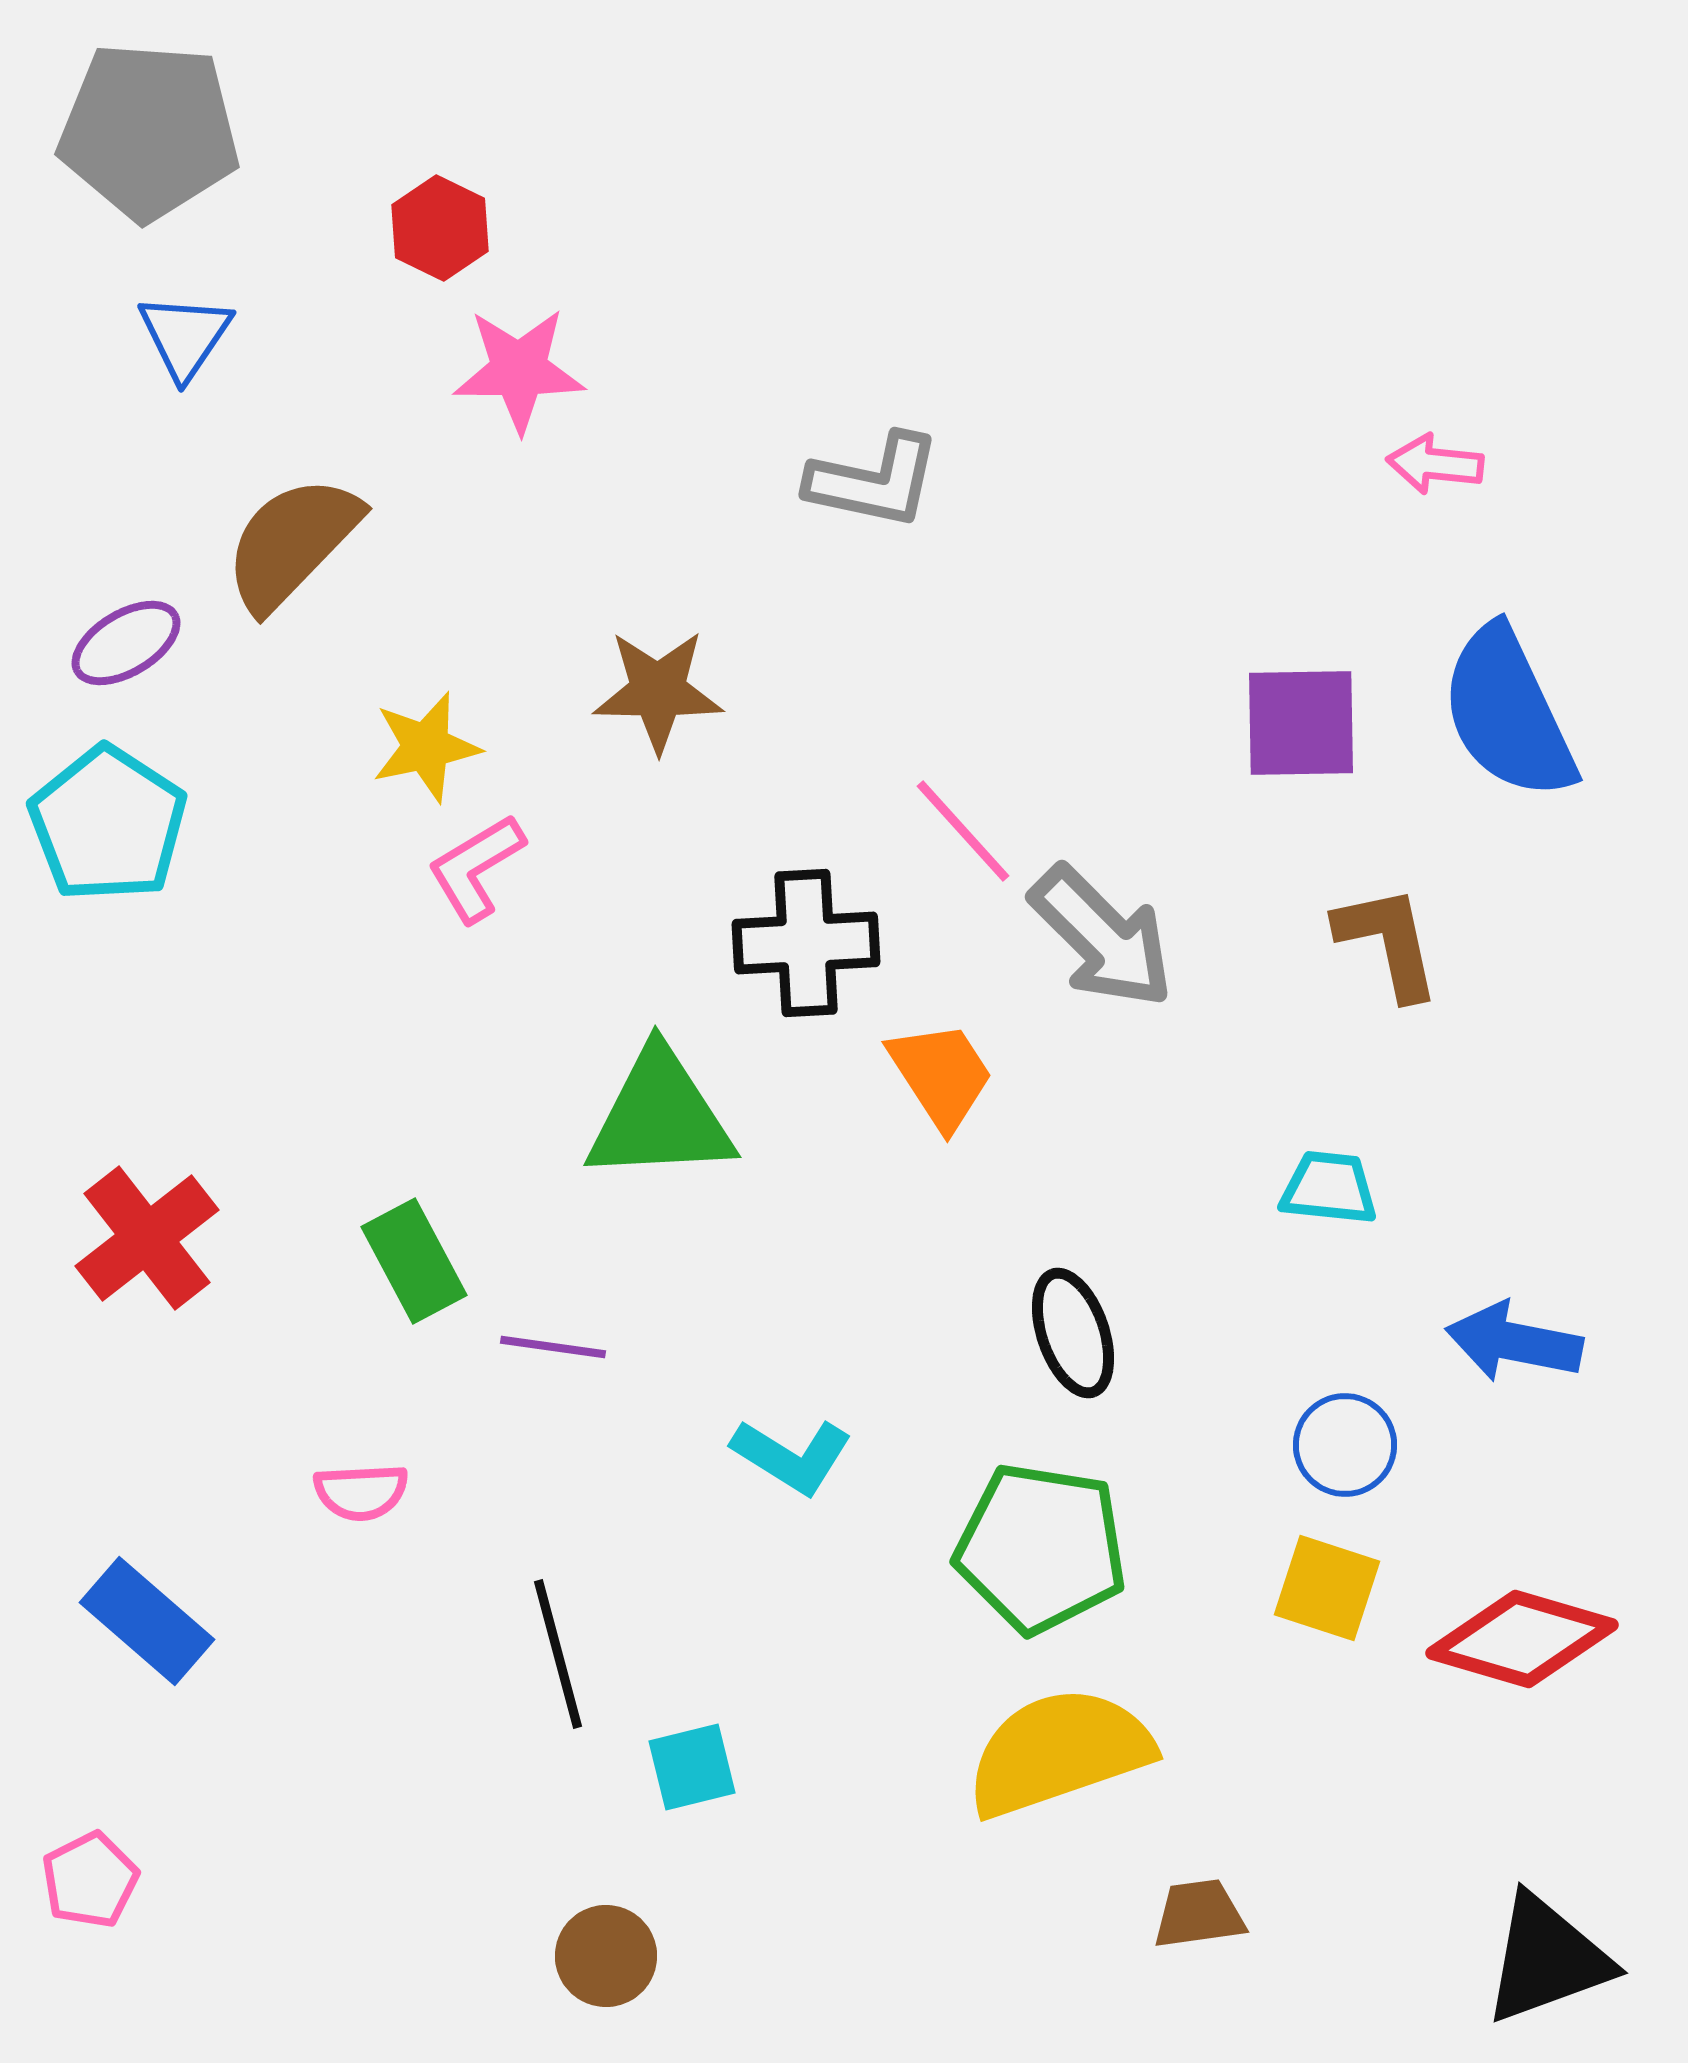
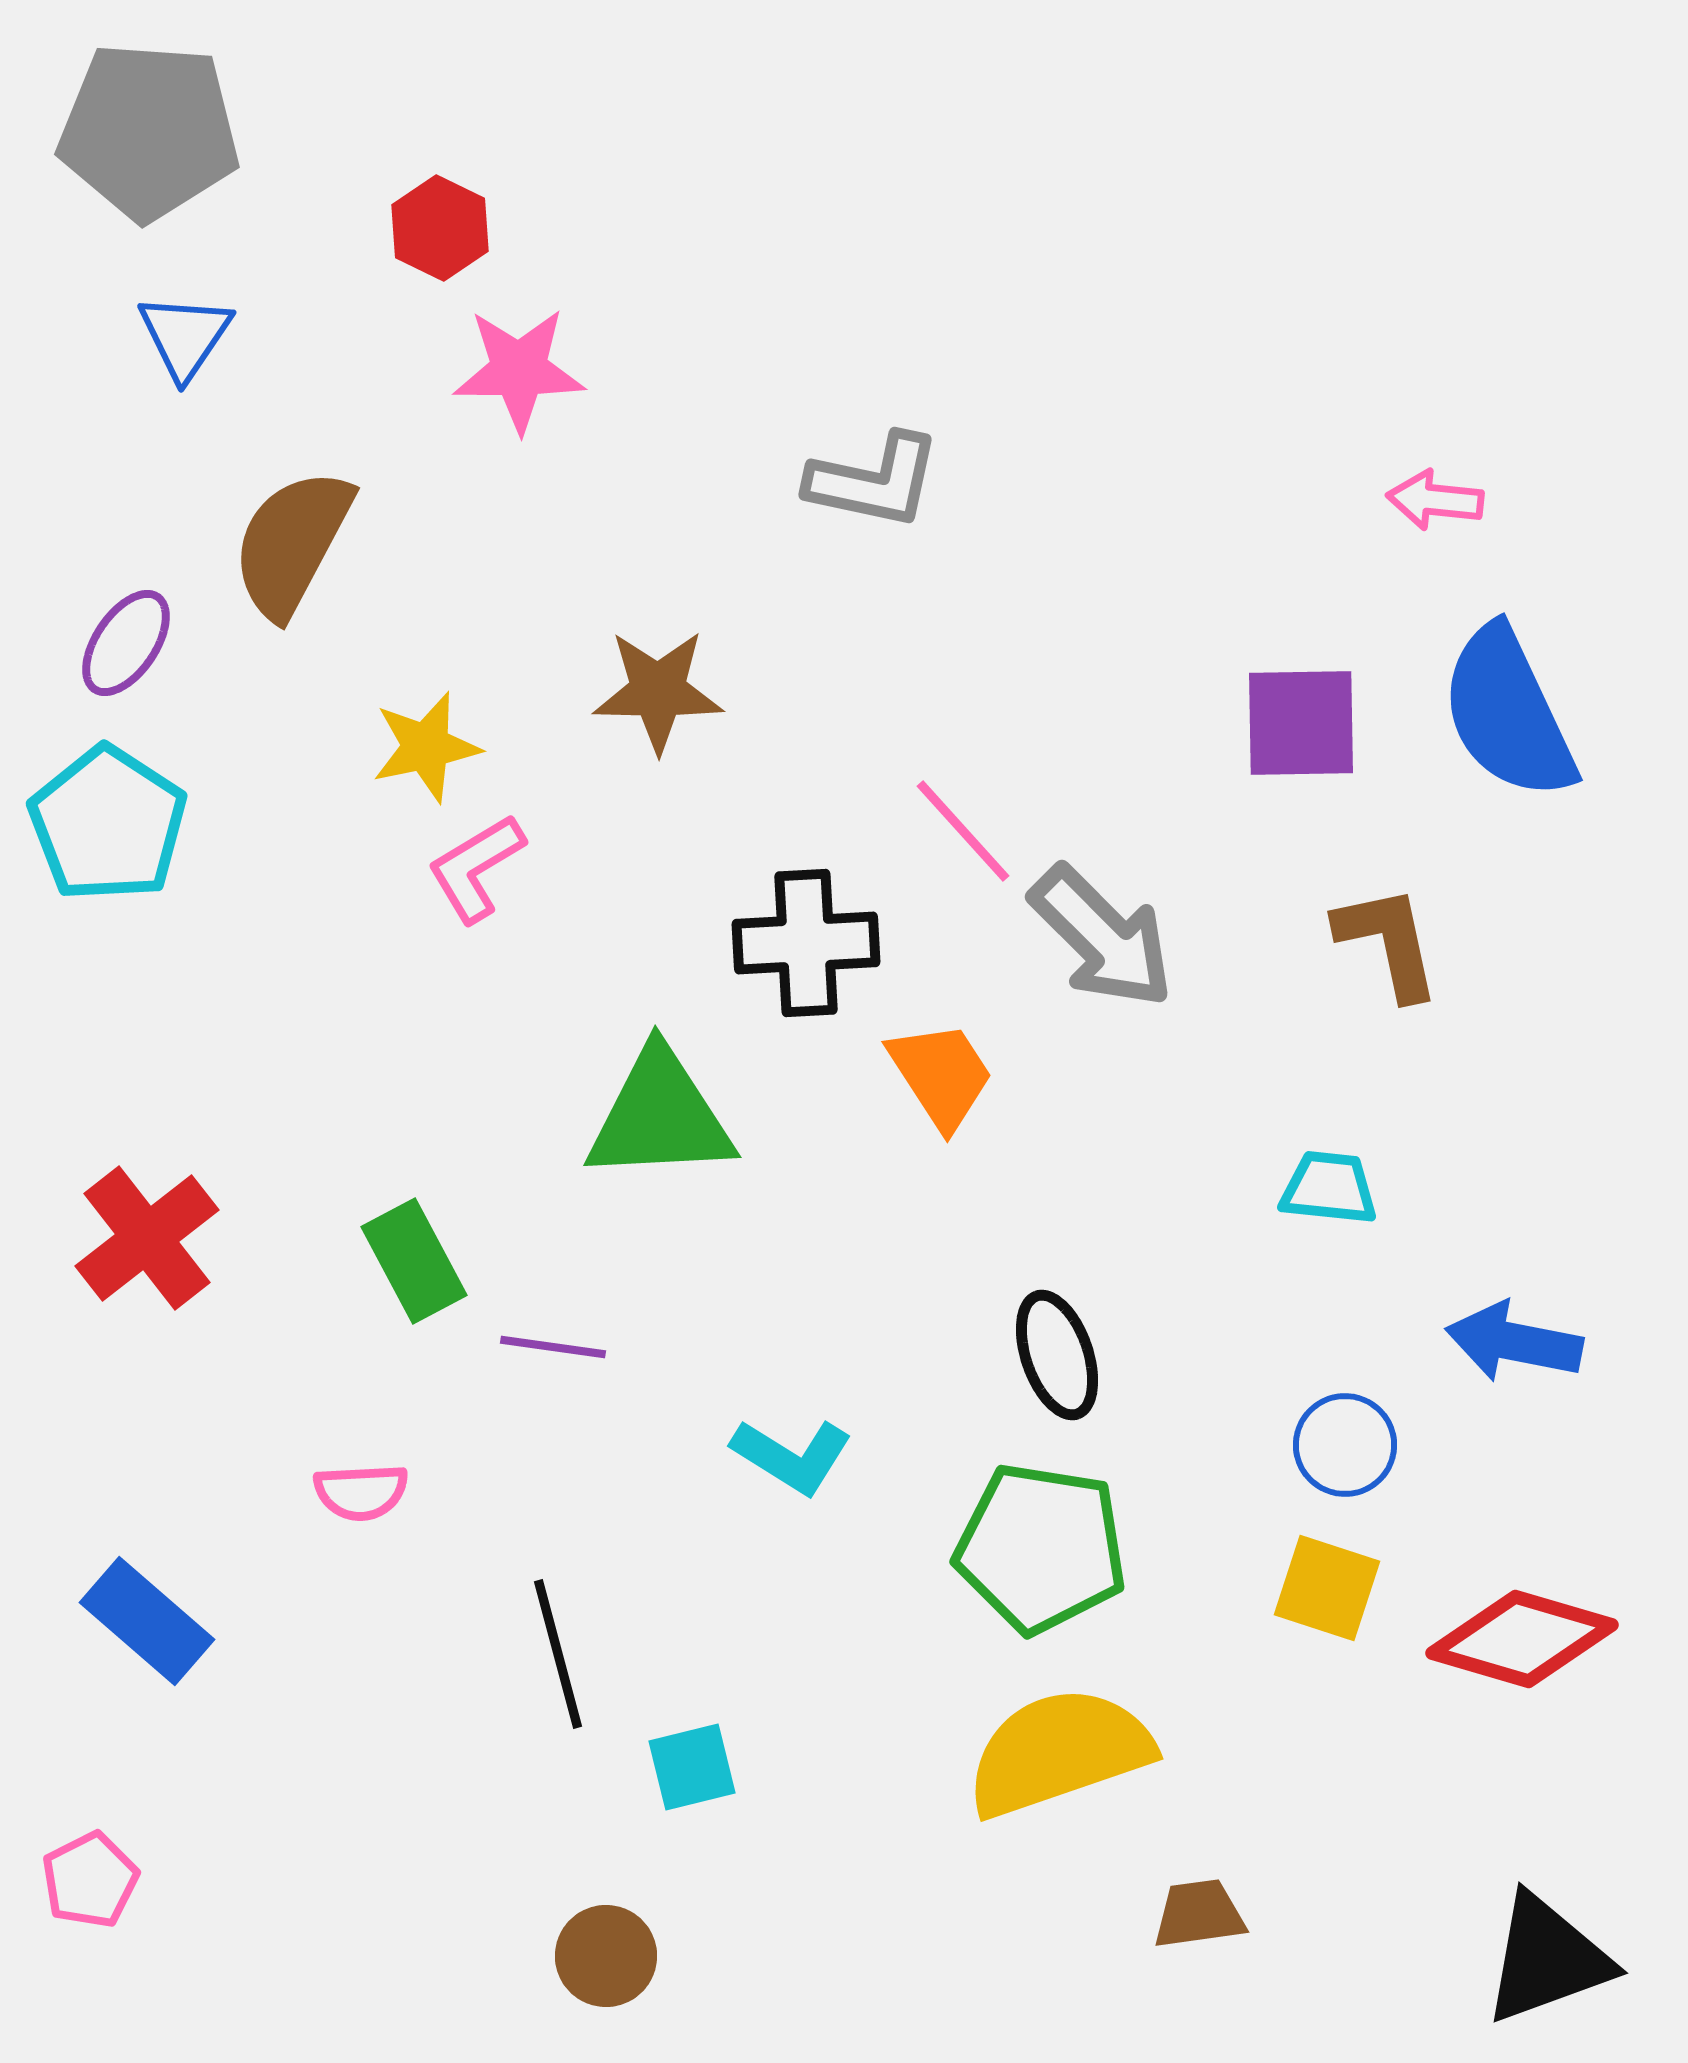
pink arrow: moved 36 px down
brown semicircle: rotated 16 degrees counterclockwise
purple ellipse: rotated 25 degrees counterclockwise
black ellipse: moved 16 px left, 22 px down
